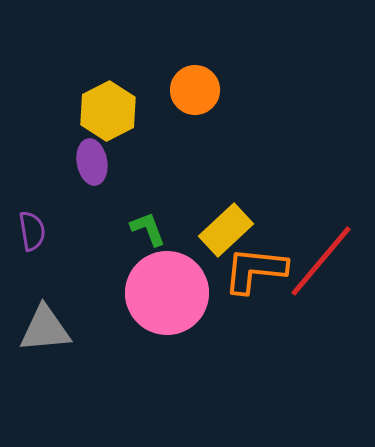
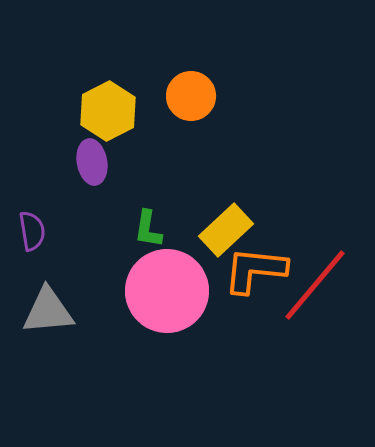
orange circle: moved 4 px left, 6 px down
green L-shape: rotated 150 degrees counterclockwise
red line: moved 6 px left, 24 px down
pink circle: moved 2 px up
gray triangle: moved 3 px right, 18 px up
